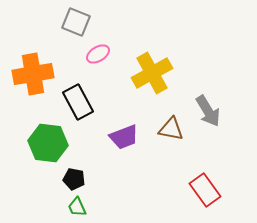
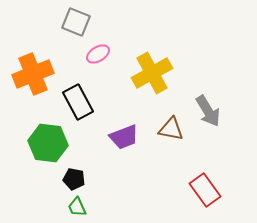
orange cross: rotated 12 degrees counterclockwise
